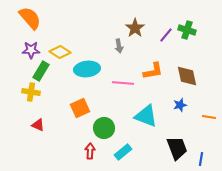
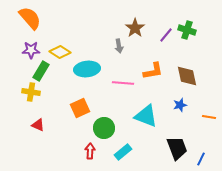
blue line: rotated 16 degrees clockwise
